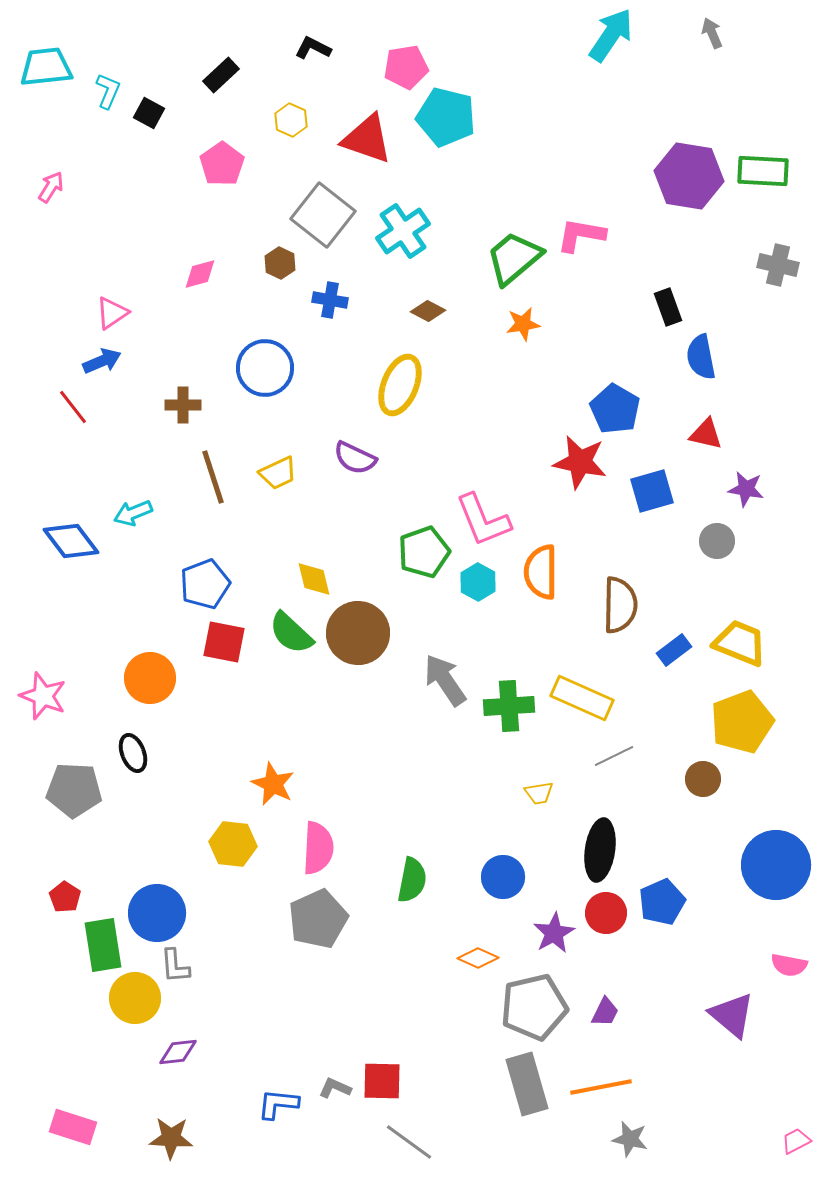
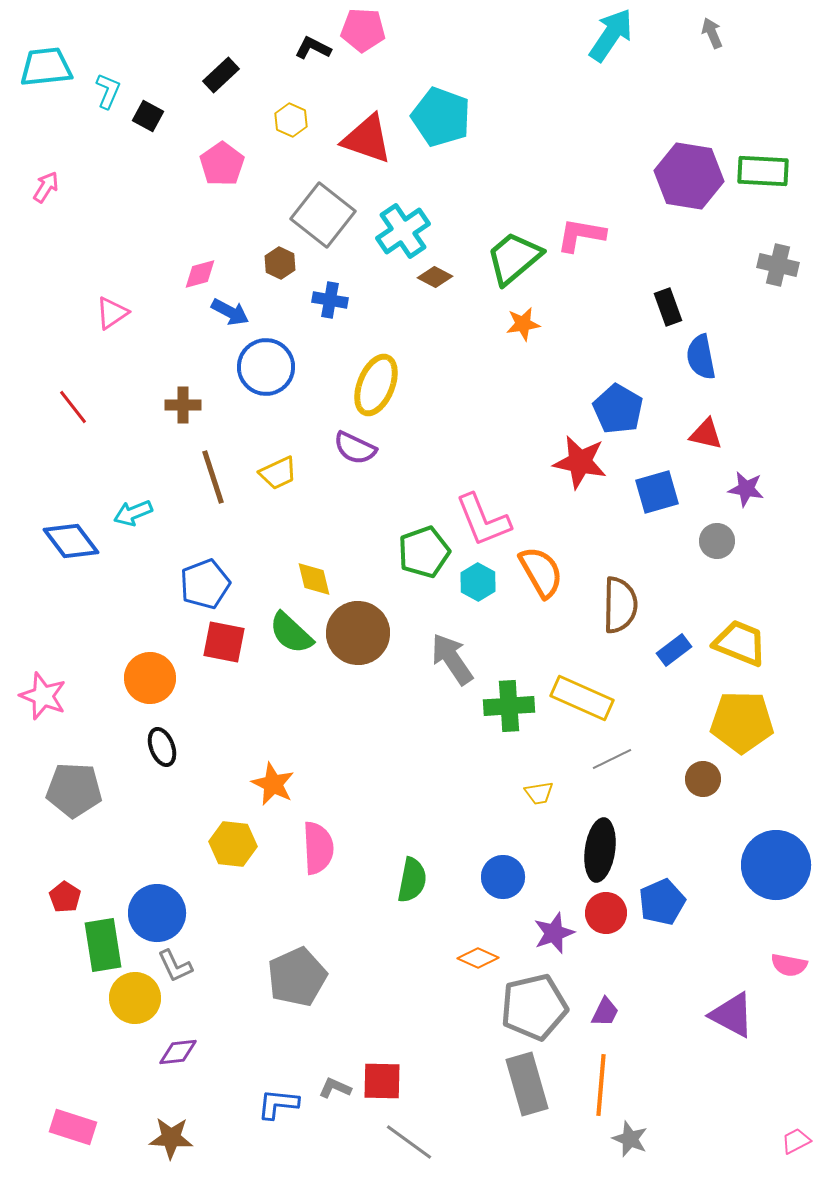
pink pentagon at (406, 67): moved 43 px left, 37 px up; rotated 12 degrees clockwise
black square at (149, 113): moved 1 px left, 3 px down
cyan pentagon at (446, 117): moved 5 px left; rotated 6 degrees clockwise
pink arrow at (51, 187): moved 5 px left
brown diamond at (428, 311): moved 7 px right, 34 px up
blue arrow at (102, 361): moved 128 px right, 49 px up; rotated 51 degrees clockwise
blue circle at (265, 368): moved 1 px right, 1 px up
yellow ellipse at (400, 385): moved 24 px left
blue pentagon at (615, 409): moved 3 px right
purple semicircle at (355, 458): moved 10 px up
blue square at (652, 491): moved 5 px right, 1 px down
orange semicircle at (541, 572): rotated 150 degrees clockwise
gray arrow at (445, 680): moved 7 px right, 21 px up
yellow pentagon at (742, 722): rotated 22 degrees clockwise
black ellipse at (133, 753): moved 29 px right, 6 px up
gray line at (614, 756): moved 2 px left, 3 px down
pink semicircle at (318, 848): rotated 6 degrees counterclockwise
gray pentagon at (318, 919): moved 21 px left, 58 px down
purple star at (554, 933): rotated 9 degrees clockwise
gray L-shape at (175, 966): rotated 21 degrees counterclockwise
purple triangle at (732, 1015): rotated 12 degrees counterclockwise
orange line at (601, 1087): moved 2 px up; rotated 74 degrees counterclockwise
gray star at (630, 1139): rotated 9 degrees clockwise
